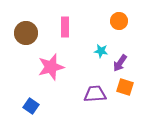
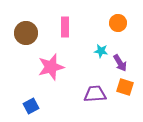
orange circle: moved 1 px left, 2 px down
purple arrow: rotated 66 degrees counterclockwise
blue square: rotated 28 degrees clockwise
